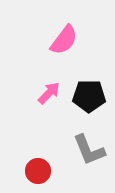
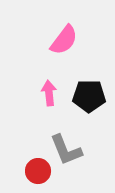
pink arrow: rotated 50 degrees counterclockwise
gray L-shape: moved 23 px left
